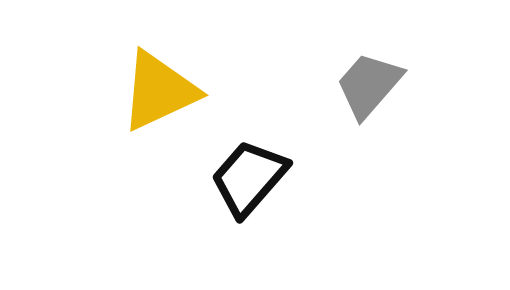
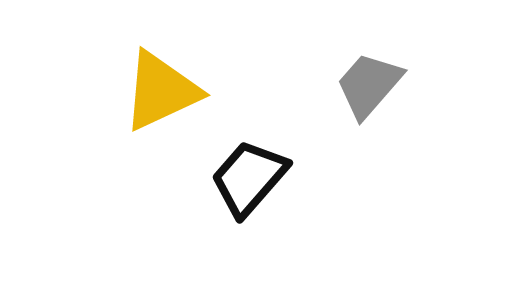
yellow triangle: moved 2 px right
